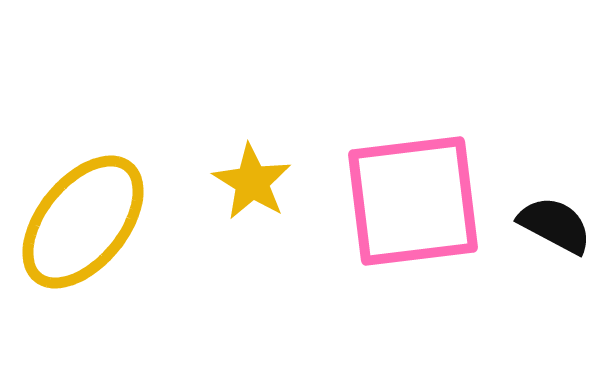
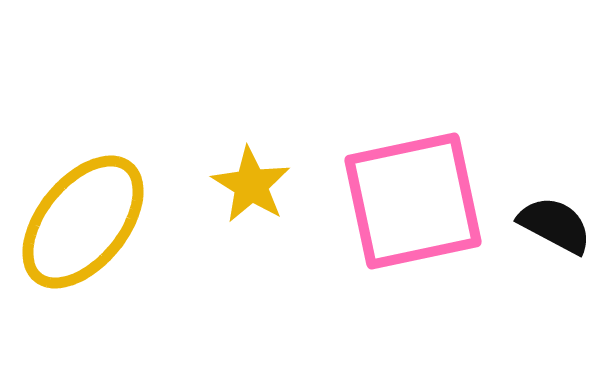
yellow star: moved 1 px left, 3 px down
pink square: rotated 5 degrees counterclockwise
